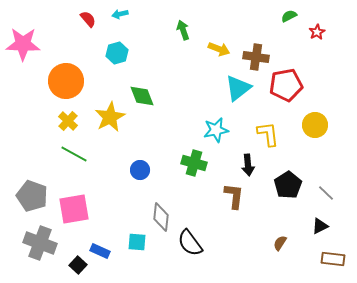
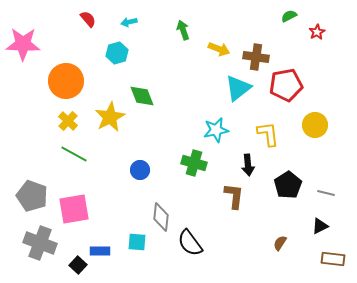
cyan arrow: moved 9 px right, 8 px down
gray line: rotated 30 degrees counterclockwise
blue rectangle: rotated 24 degrees counterclockwise
